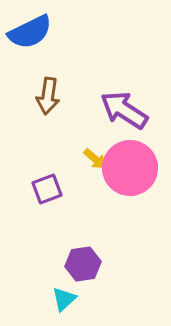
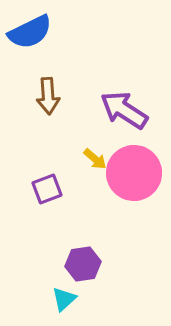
brown arrow: rotated 12 degrees counterclockwise
pink circle: moved 4 px right, 5 px down
